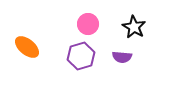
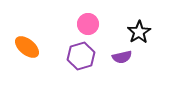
black star: moved 5 px right, 5 px down; rotated 10 degrees clockwise
purple semicircle: rotated 18 degrees counterclockwise
